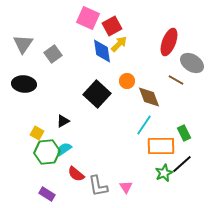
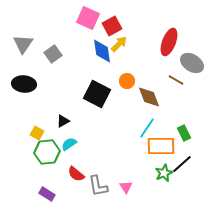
black square: rotated 16 degrees counterclockwise
cyan line: moved 3 px right, 3 px down
cyan semicircle: moved 5 px right, 5 px up
